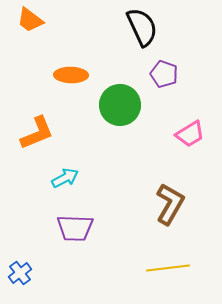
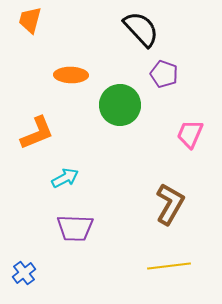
orange trapezoid: rotated 68 degrees clockwise
black semicircle: moved 1 px left, 2 px down; rotated 18 degrees counterclockwise
pink trapezoid: rotated 144 degrees clockwise
yellow line: moved 1 px right, 2 px up
blue cross: moved 4 px right
